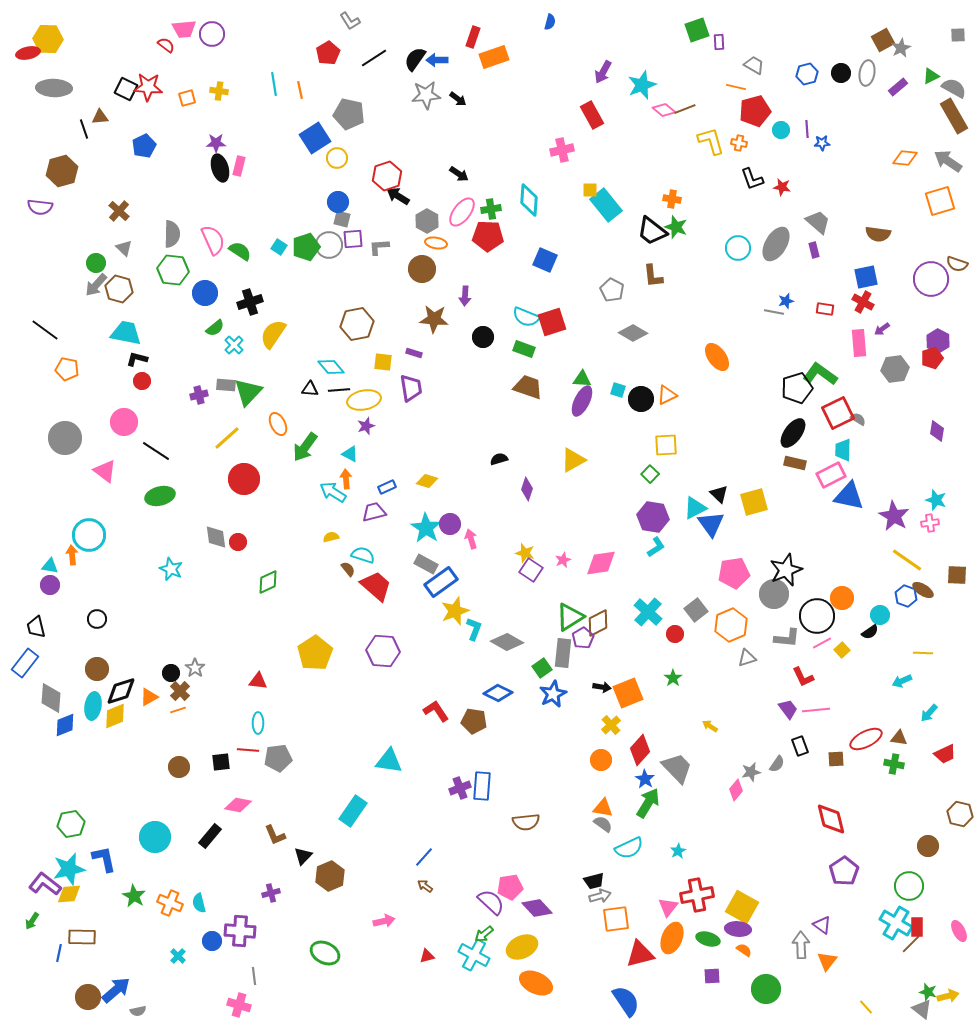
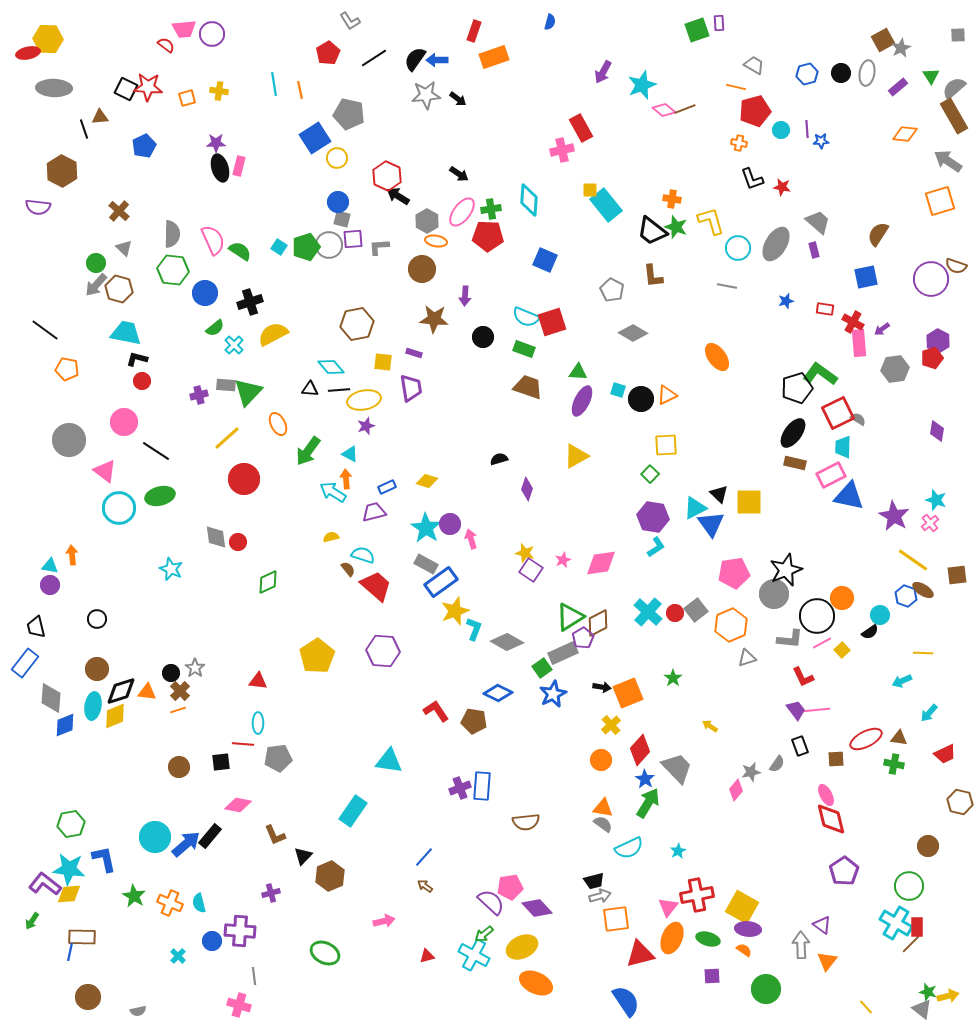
red rectangle at (473, 37): moved 1 px right, 6 px up
purple rectangle at (719, 42): moved 19 px up
green triangle at (931, 76): rotated 36 degrees counterclockwise
gray semicircle at (954, 88): rotated 70 degrees counterclockwise
red rectangle at (592, 115): moved 11 px left, 13 px down
yellow L-shape at (711, 141): moved 80 px down
blue star at (822, 143): moved 1 px left, 2 px up
orange diamond at (905, 158): moved 24 px up
brown hexagon at (62, 171): rotated 16 degrees counterclockwise
red hexagon at (387, 176): rotated 16 degrees counterclockwise
purple semicircle at (40, 207): moved 2 px left
brown semicircle at (878, 234): rotated 115 degrees clockwise
orange ellipse at (436, 243): moved 2 px up
brown semicircle at (957, 264): moved 1 px left, 2 px down
red cross at (863, 302): moved 10 px left, 20 px down
gray line at (774, 312): moved 47 px left, 26 px up
yellow semicircle at (273, 334): rotated 28 degrees clockwise
green triangle at (582, 379): moved 4 px left, 7 px up
gray circle at (65, 438): moved 4 px right, 2 px down
green arrow at (305, 447): moved 3 px right, 4 px down
cyan trapezoid at (843, 450): moved 3 px up
yellow triangle at (573, 460): moved 3 px right, 4 px up
yellow square at (754, 502): moved 5 px left; rotated 16 degrees clockwise
pink cross at (930, 523): rotated 30 degrees counterclockwise
cyan circle at (89, 535): moved 30 px right, 27 px up
yellow line at (907, 560): moved 6 px right
brown square at (957, 575): rotated 10 degrees counterclockwise
red circle at (675, 634): moved 21 px up
gray L-shape at (787, 638): moved 3 px right, 1 px down
yellow pentagon at (315, 653): moved 2 px right, 3 px down
gray rectangle at (563, 653): rotated 60 degrees clockwise
orange triangle at (149, 697): moved 2 px left, 5 px up; rotated 36 degrees clockwise
purple trapezoid at (788, 709): moved 8 px right, 1 px down
red line at (248, 750): moved 5 px left, 6 px up
brown hexagon at (960, 814): moved 12 px up
cyan star at (69, 869): rotated 20 degrees clockwise
purple ellipse at (738, 929): moved 10 px right
pink ellipse at (959, 931): moved 133 px left, 136 px up
blue line at (59, 953): moved 11 px right, 1 px up
blue arrow at (116, 990): moved 70 px right, 146 px up
